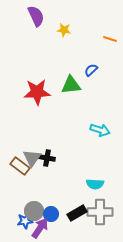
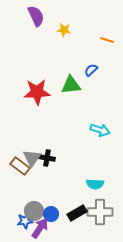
orange line: moved 3 px left, 1 px down
